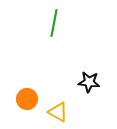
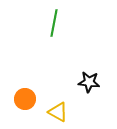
orange circle: moved 2 px left
